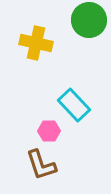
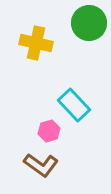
green circle: moved 3 px down
pink hexagon: rotated 15 degrees counterclockwise
brown L-shape: rotated 36 degrees counterclockwise
